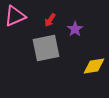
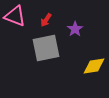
pink triangle: rotated 45 degrees clockwise
red arrow: moved 4 px left
